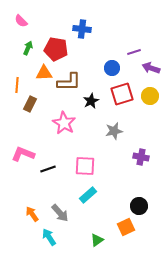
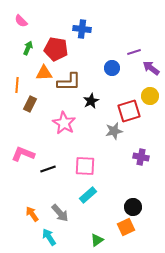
purple arrow: rotated 18 degrees clockwise
red square: moved 7 px right, 17 px down
black circle: moved 6 px left, 1 px down
